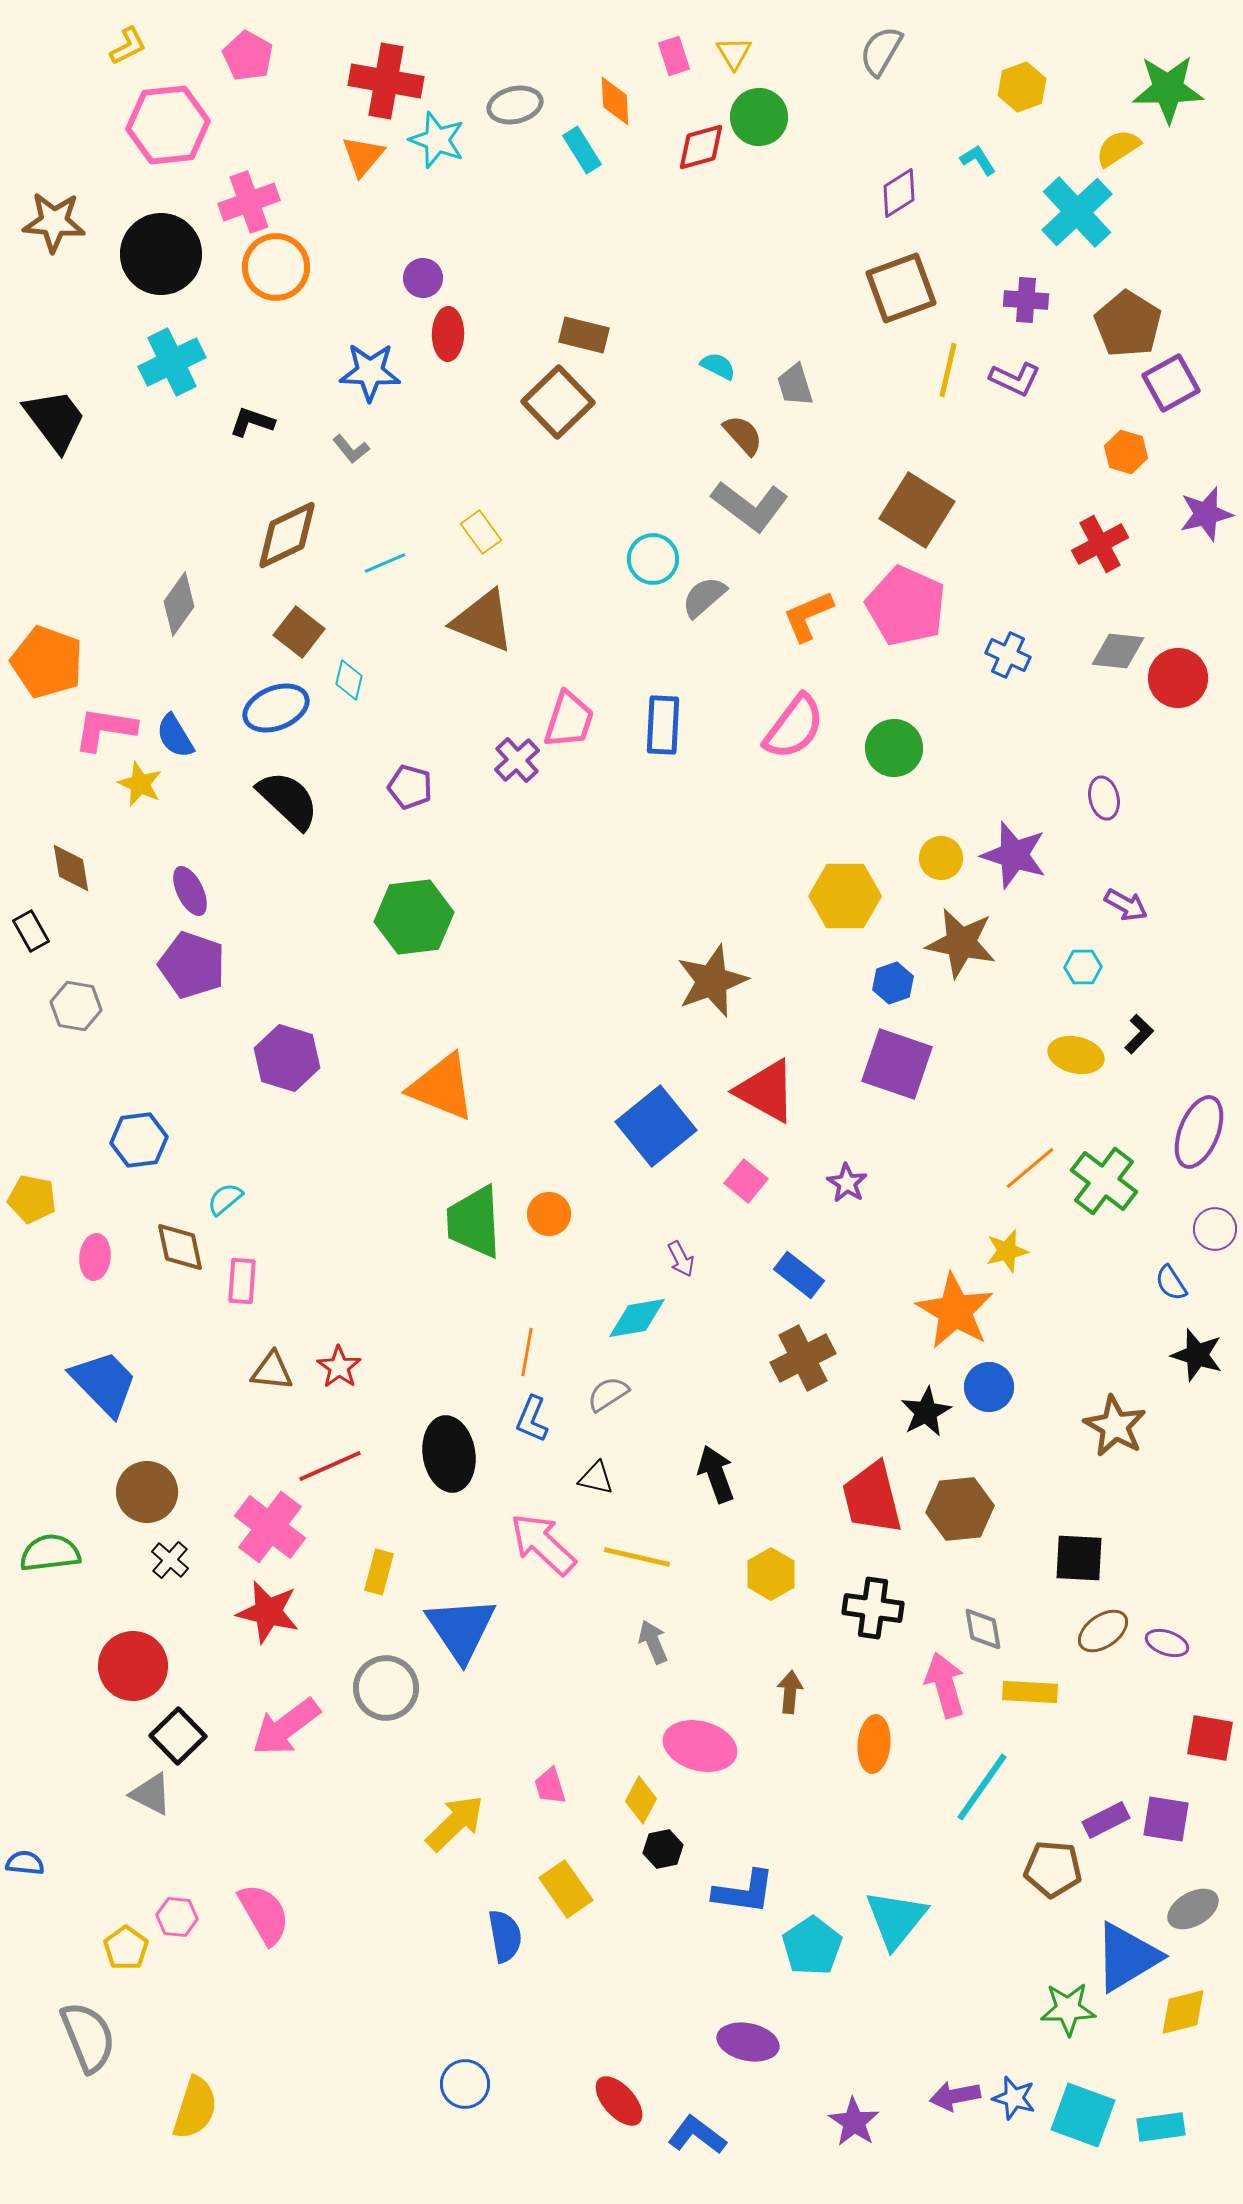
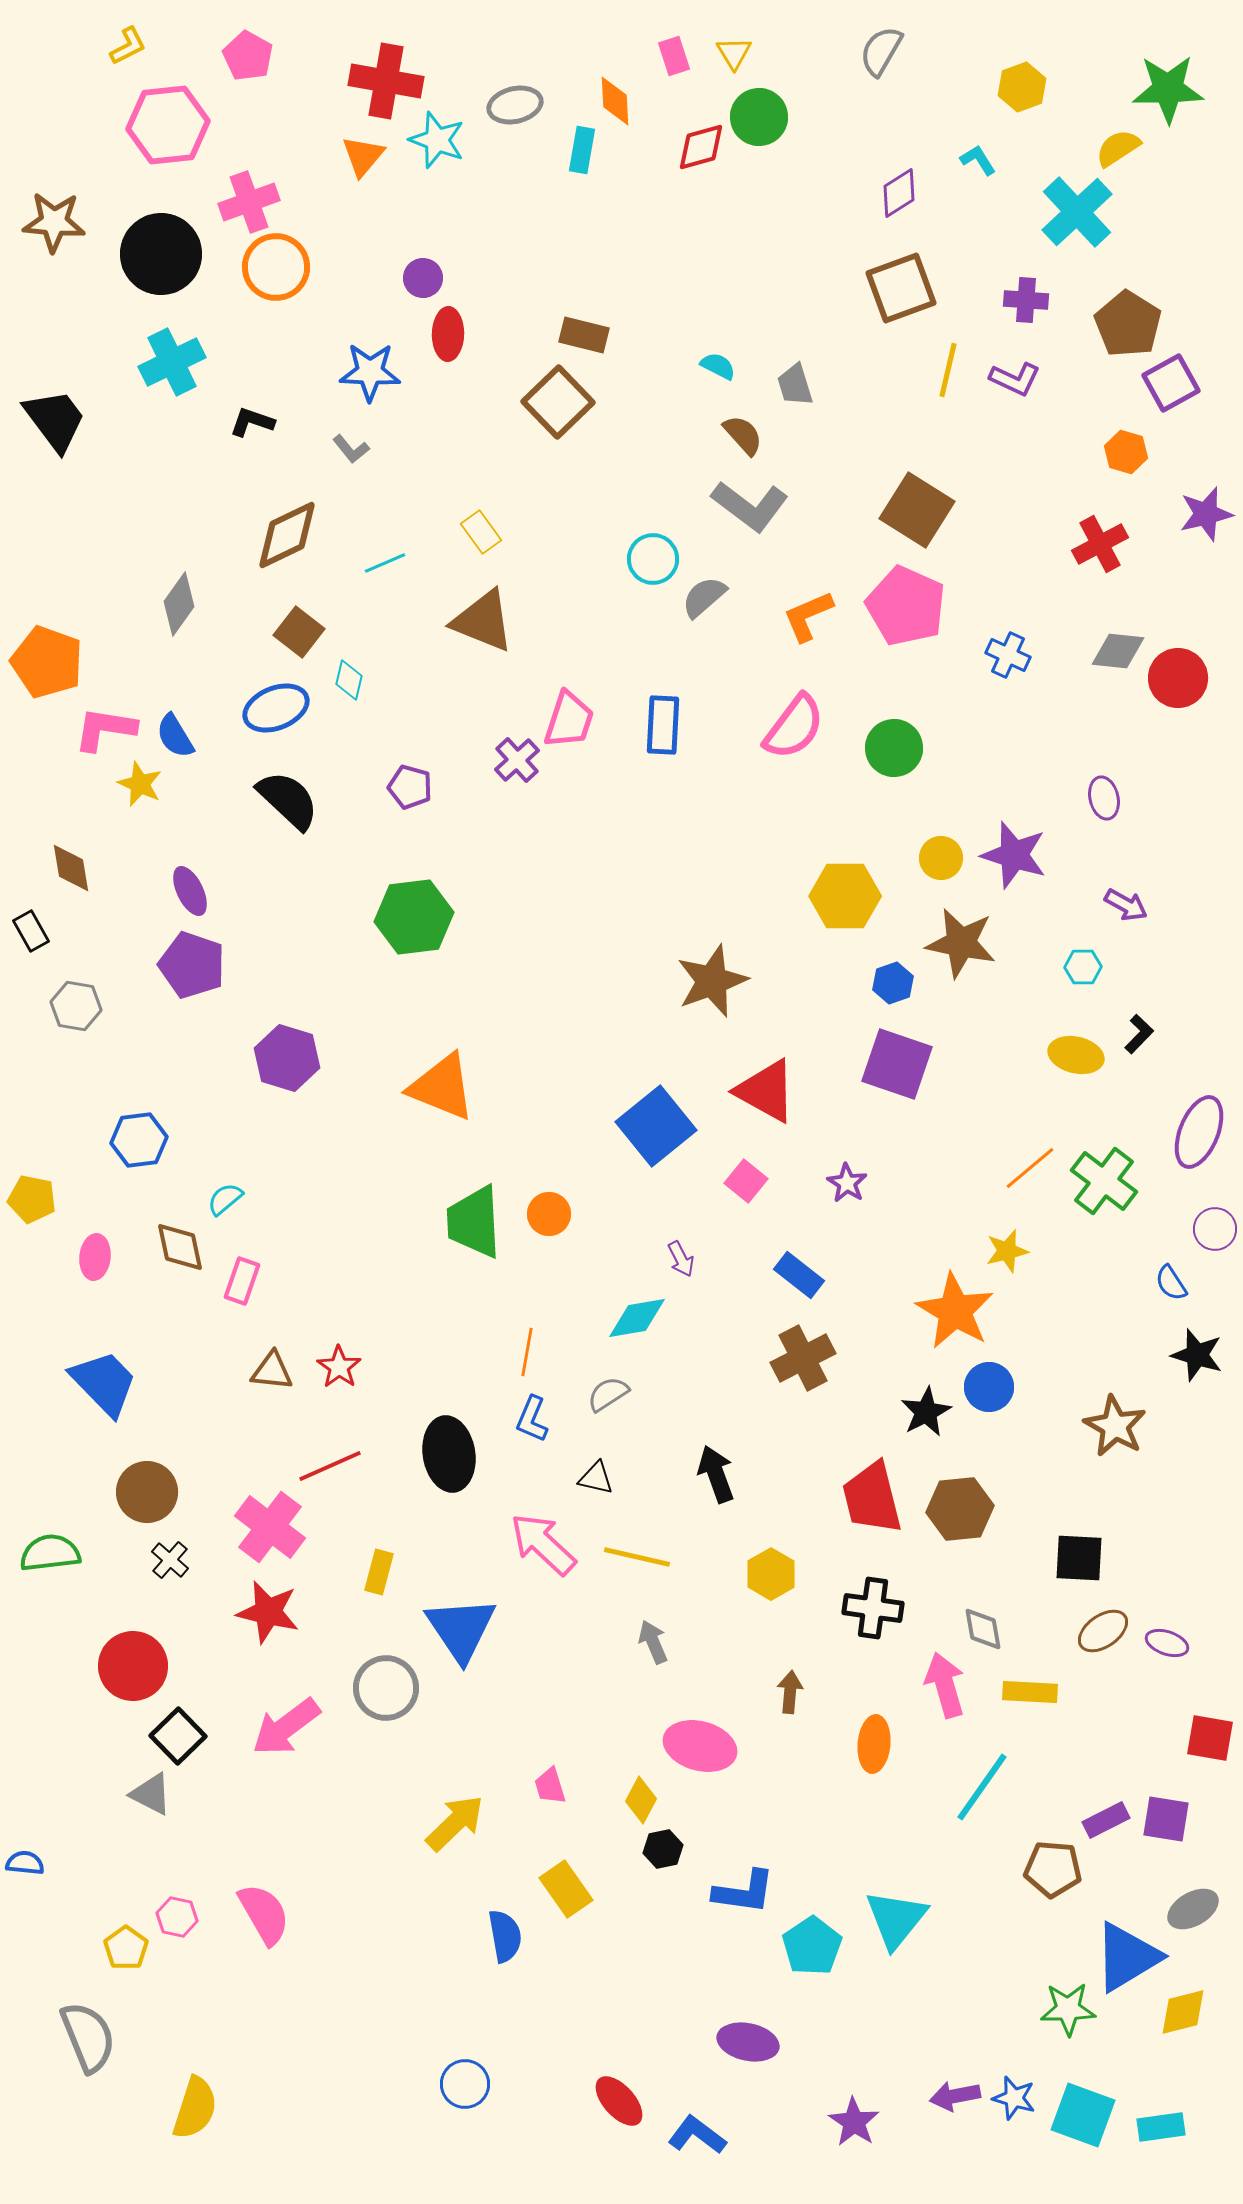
cyan rectangle at (582, 150): rotated 42 degrees clockwise
pink rectangle at (242, 1281): rotated 15 degrees clockwise
pink hexagon at (177, 1917): rotated 6 degrees clockwise
